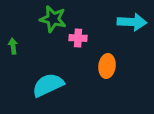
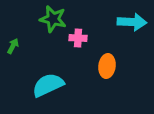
green arrow: rotated 35 degrees clockwise
